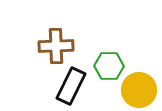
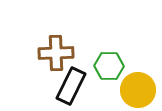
brown cross: moved 7 px down
yellow circle: moved 1 px left
